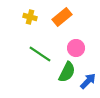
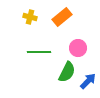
pink circle: moved 2 px right
green line: moved 1 px left, 2 px up; rotated 35 degrees counterclockwise
